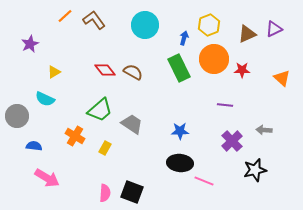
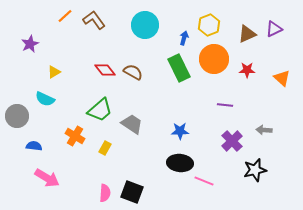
red star: moved 5 px right
